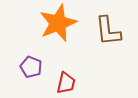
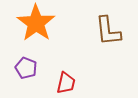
orange star: moved 22 px left; rotated 15 degrees counterclockwise
purple pentagon: moved 5 px left, 1 px down
